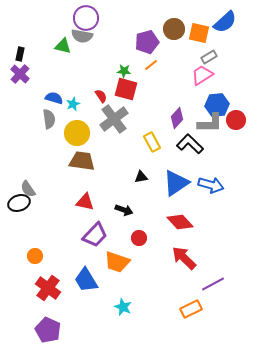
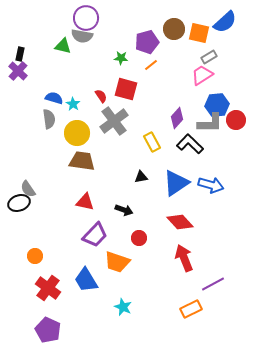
green star at (124, 71): moved 3 px left, 13 px up
purple cross at (20, 74): moved 2 px left, 3 px up
cyan star at (73, 104): rotated 16 degrees counterclockwise
gray cross at (114, 119): moved 2 px down
red arrow at (184, 258): rotated 24 degrees clockwise
